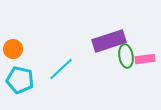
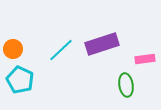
purple rectangle: moved 7 px left, 3 px down
green ellipse: moved 29 px down
cyan line: moved 19 px up
cyan pentagon: rotated 12 degrees clockwise
